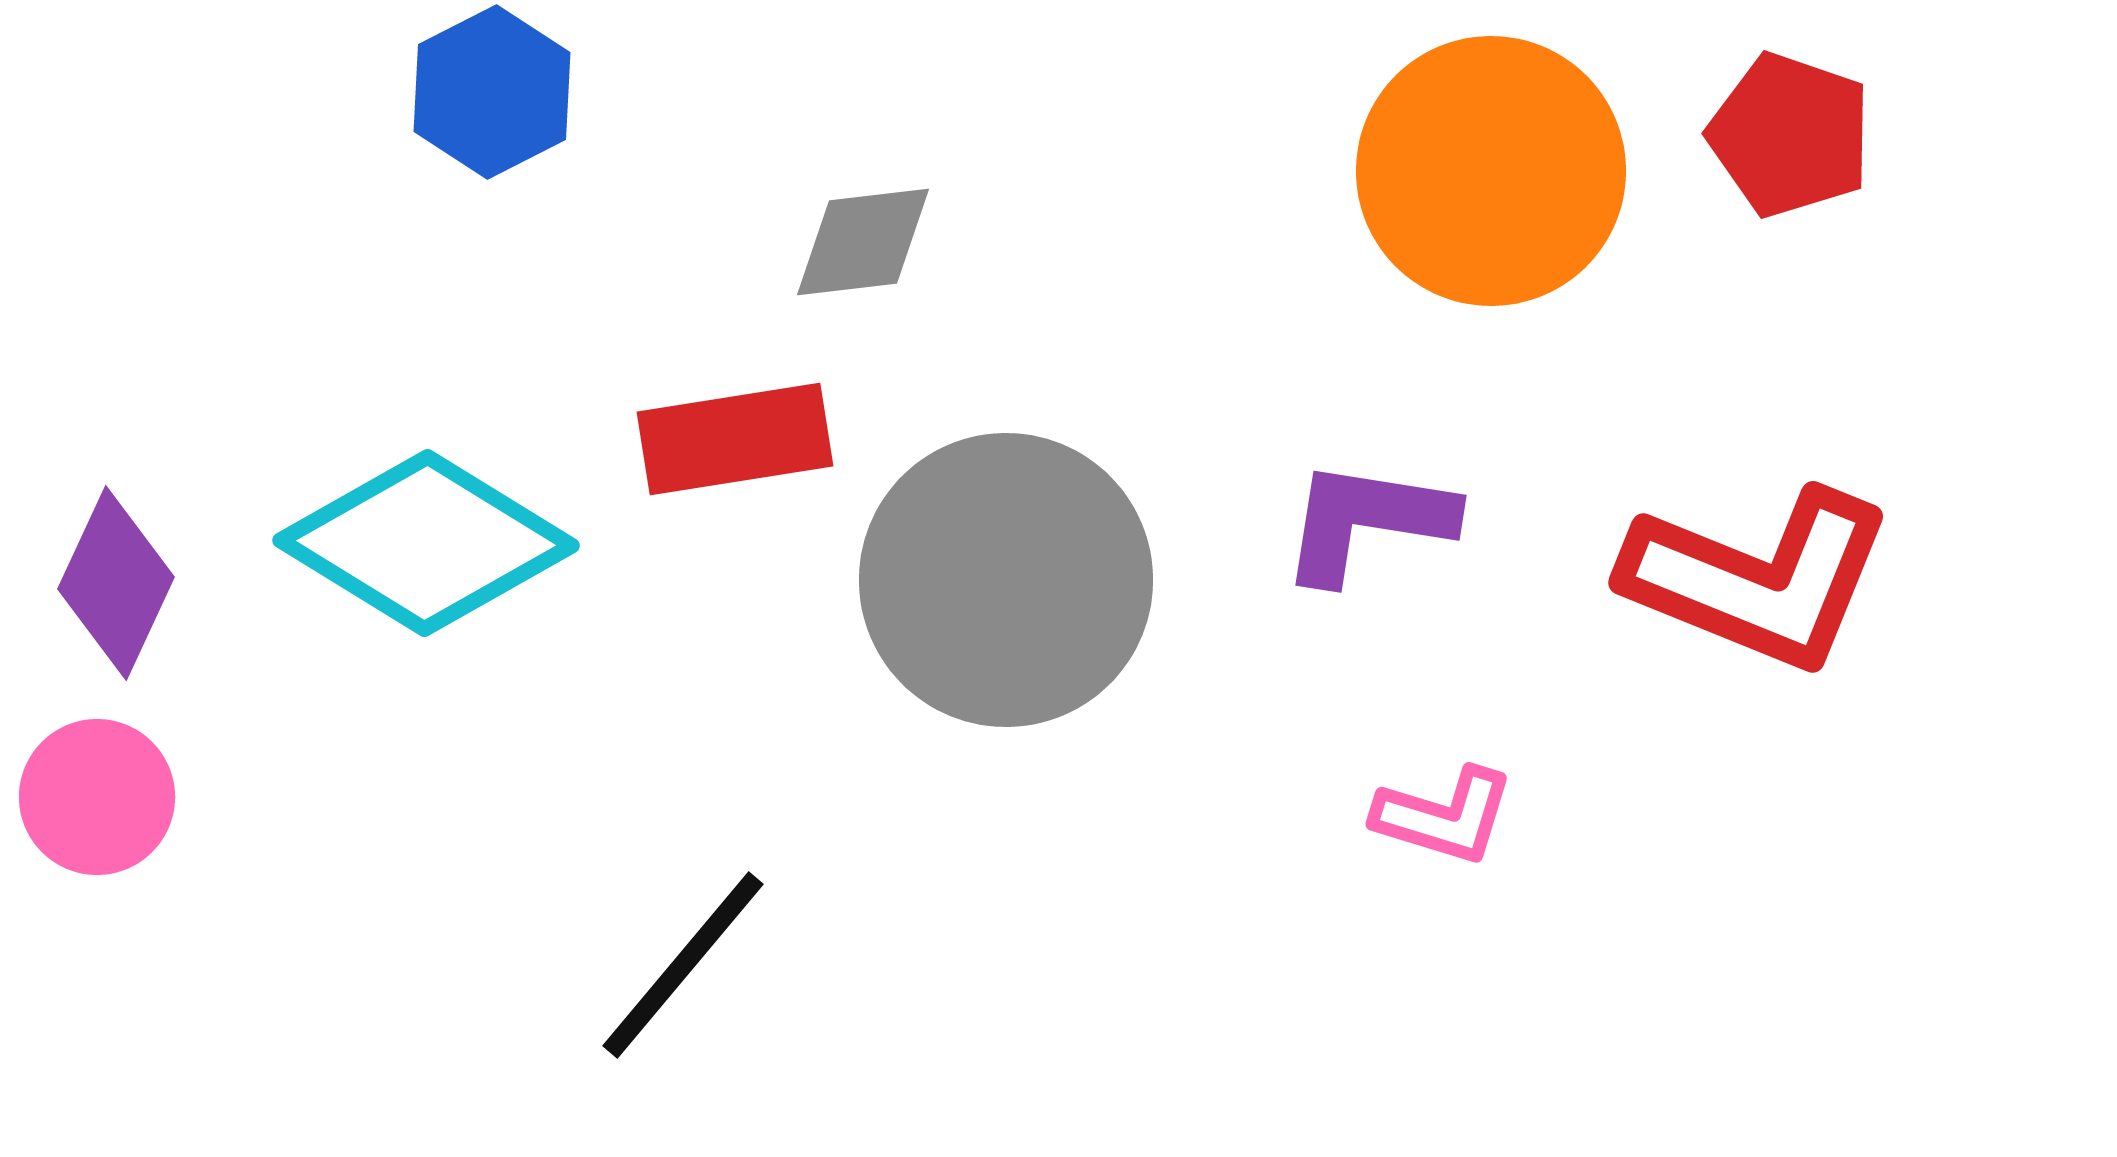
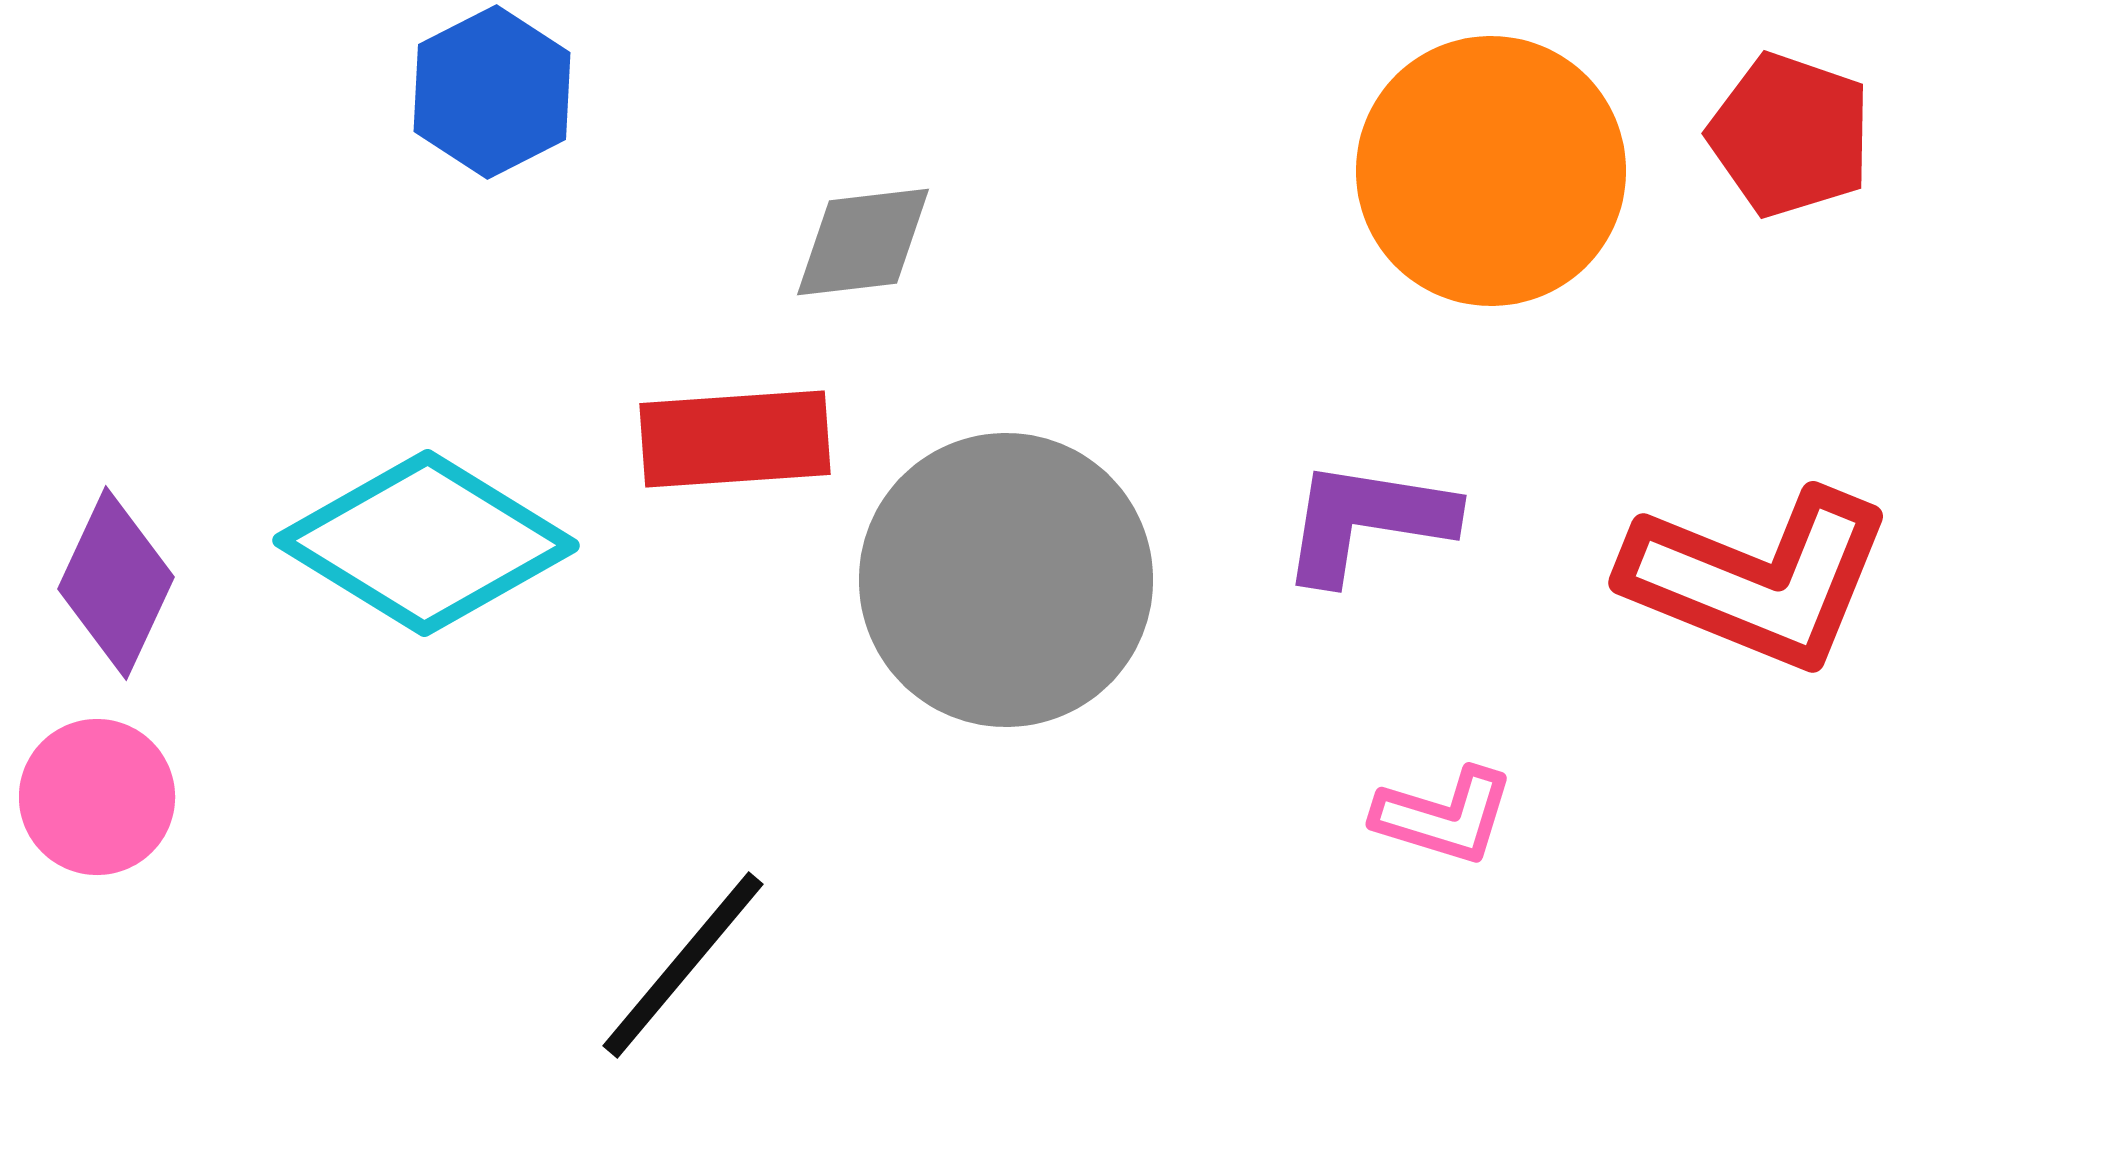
red rectangle: rotated 5 degrees clockwise
